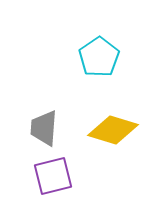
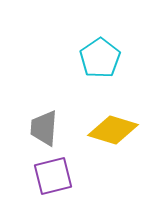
cyan pentagon: moved 1 px right, 1 px down
